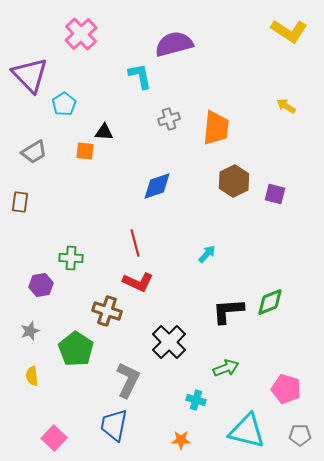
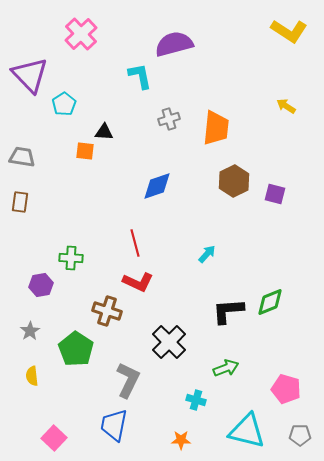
gray trapezoid: moved 12 px left, 5 px down; rotated 140 degrees counterclockwise
gray star: rotated 12 degrees counterclockwise
